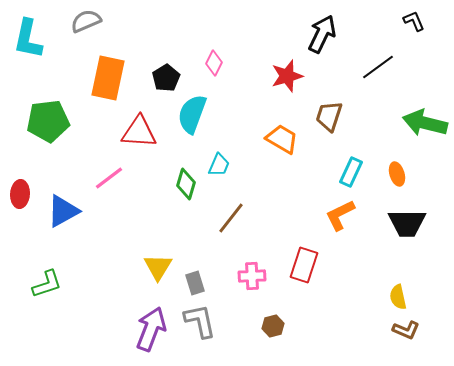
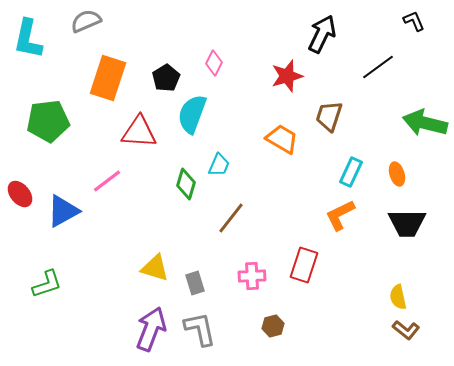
orange rectangle: rotated 6 degrees clockwise
pink line: moved 2 px left, 3 px down
red ellipse: rotated 44 degrees counterclockwise
yellow triangle: moved 3 px left, 1 px down; rotated 44 degrees counterclockwise
gray L-shape: moved 8 px down
brown L-shape: rotated 16 degrees clockwise
